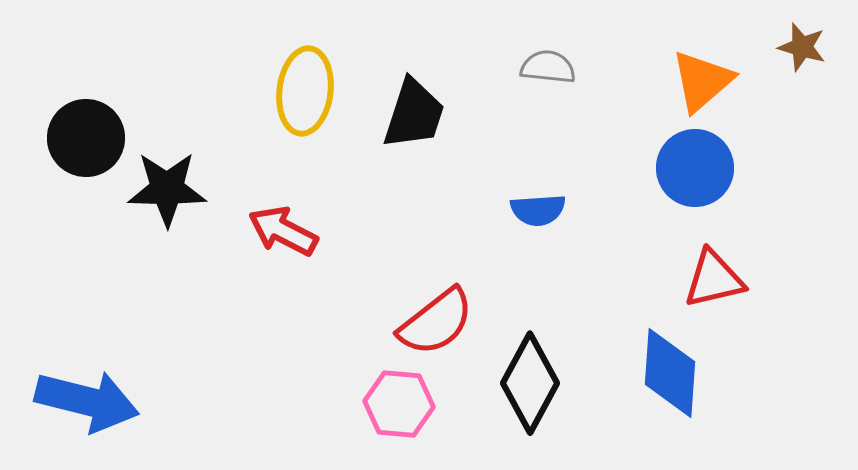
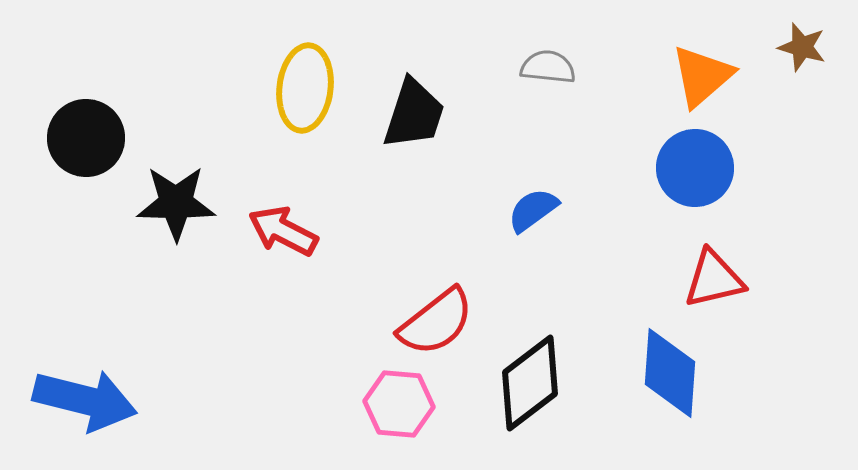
orange triangle: moved 5 px up
yellow ellipse: moved 3 px up
black star: moved 9 px right, 14 px down
blue semicircle: moved 5 px left; rotated 148 degrees clockwise
black diamond: rotated 24 degrees clockwise
blue arrow: moved 2 px left, 1 px up
